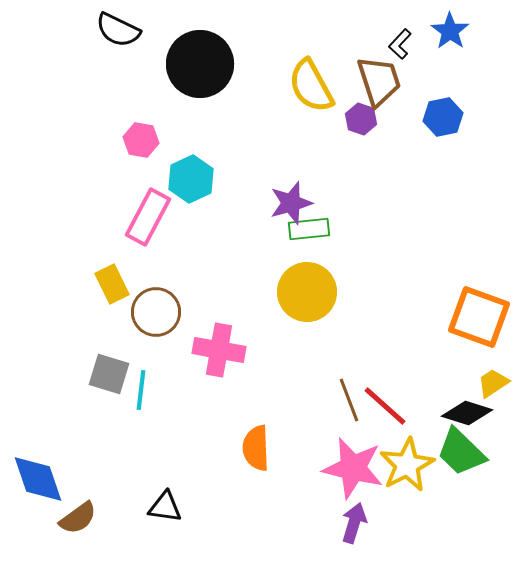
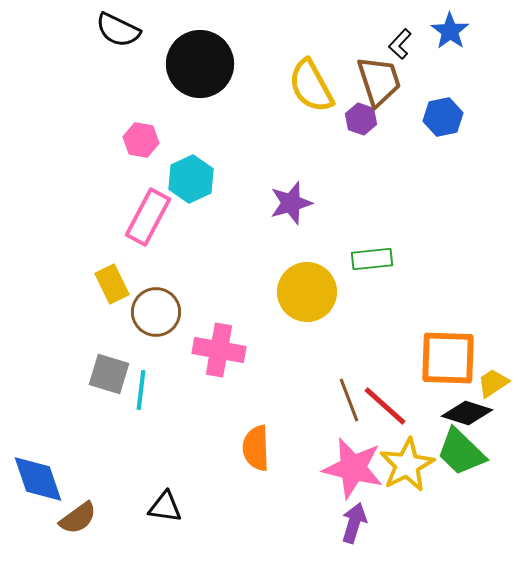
green rectangle: moved 63 px right, 30 px down
orange square: moved 31 px left, 41 px down; rotated 18 degrees counterclockwise
